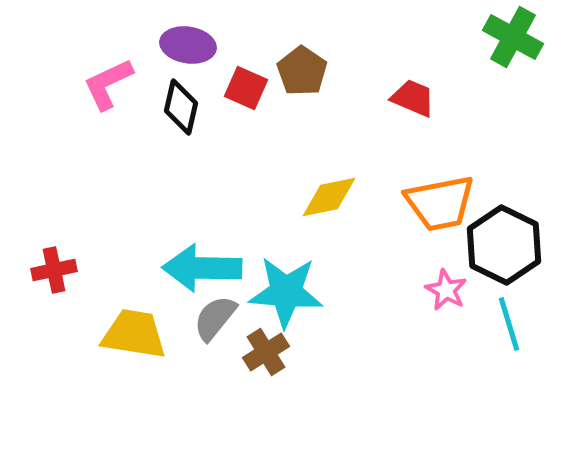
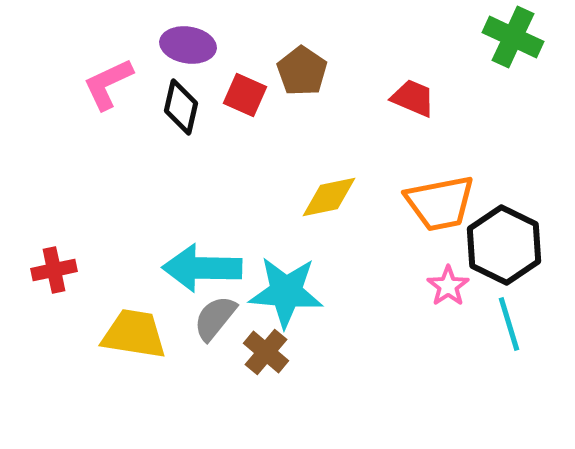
green cross: rotated 4 degrees counterclockwise
red square: moved 1 px left, 7 px down
pink star: moved 2 px right, 4 px up; rotated 9 degrees clockwise
brown cross: rotated 18 degrees counterclockwise
